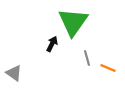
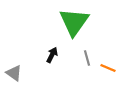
green triangle: moved 1 px right
black arrow: moved 11 px down
